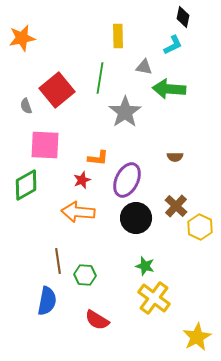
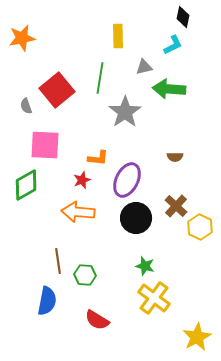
gray triangle: rotated 24 degrees counterclockwise
